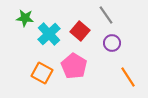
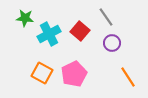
gray line: moved 2 px down
cyan cross: rotated 15 degrees clockwise
pink pentagon: moved 8 px down; rotated 15 degrees clockwise
